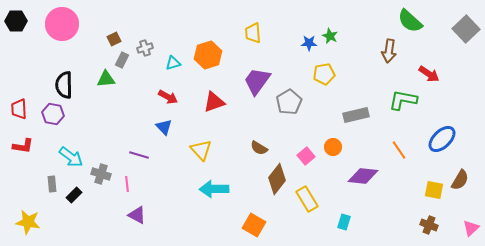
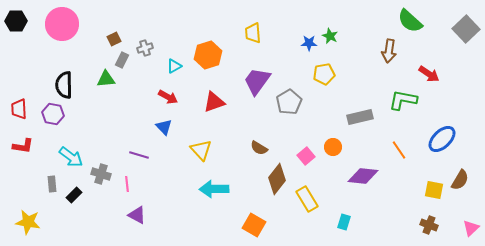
cyan triangle at (173, 63): moved 1 px right, 3 px down; rotated 14 degrees counterclockwise
gray rectangle at (356, 115): moved 4 px right, 2 px down
